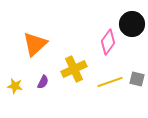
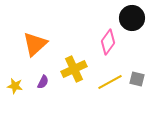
black circle: moved 6 px up
yellow line: rotated 10 degrees counterclockwise
